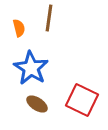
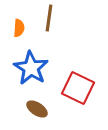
orange semicircle: rotated 18 degrees clockwise
red square: moved 4 px left, 12 px up
brown ellipse: moved 5 px down
